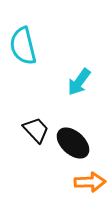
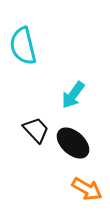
cyan arrow: moved 6 px left, 13 px down
orange arrow: moved 3 px left, 7 px down; rotated 32 degrees clockwise
